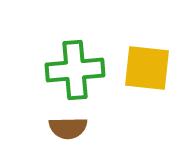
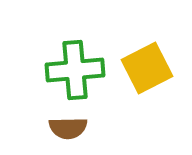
yellow square: rotated 33 degrees counterclockwise
